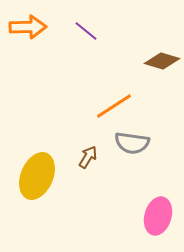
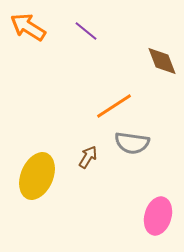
orange arrow: rotated 147 degrees counterclockwise
brown diamond: rotated 52 degrees clockwise
